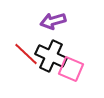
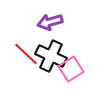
purple arrow: moved 3 px left, 1 px down
pink square: rotated 35 degrees clockwise
